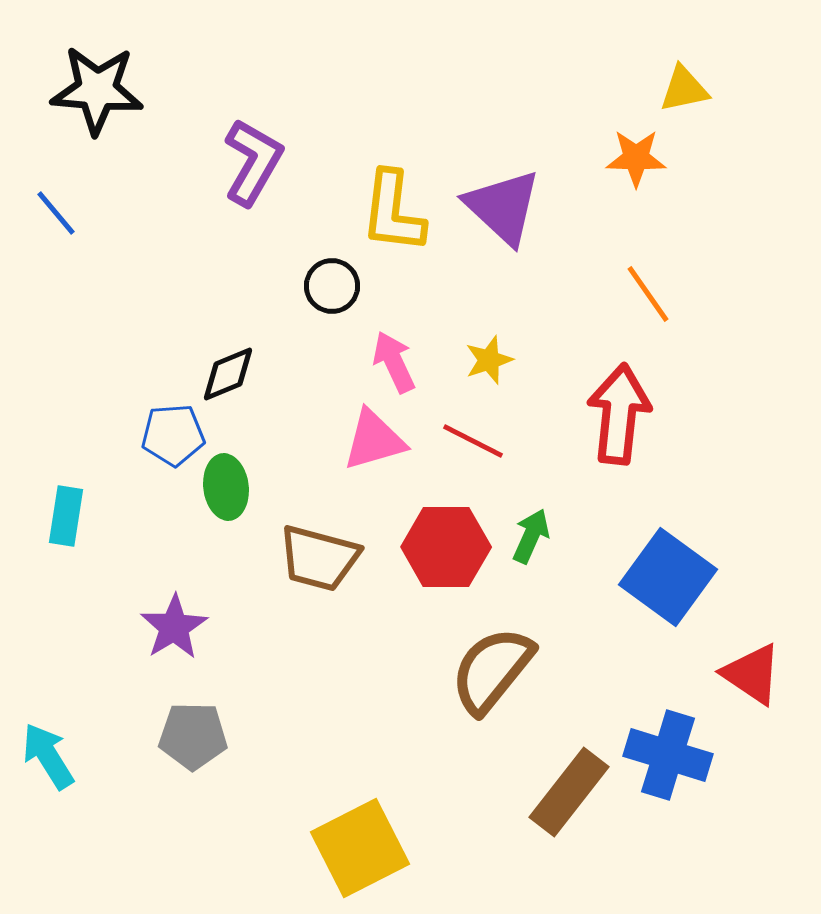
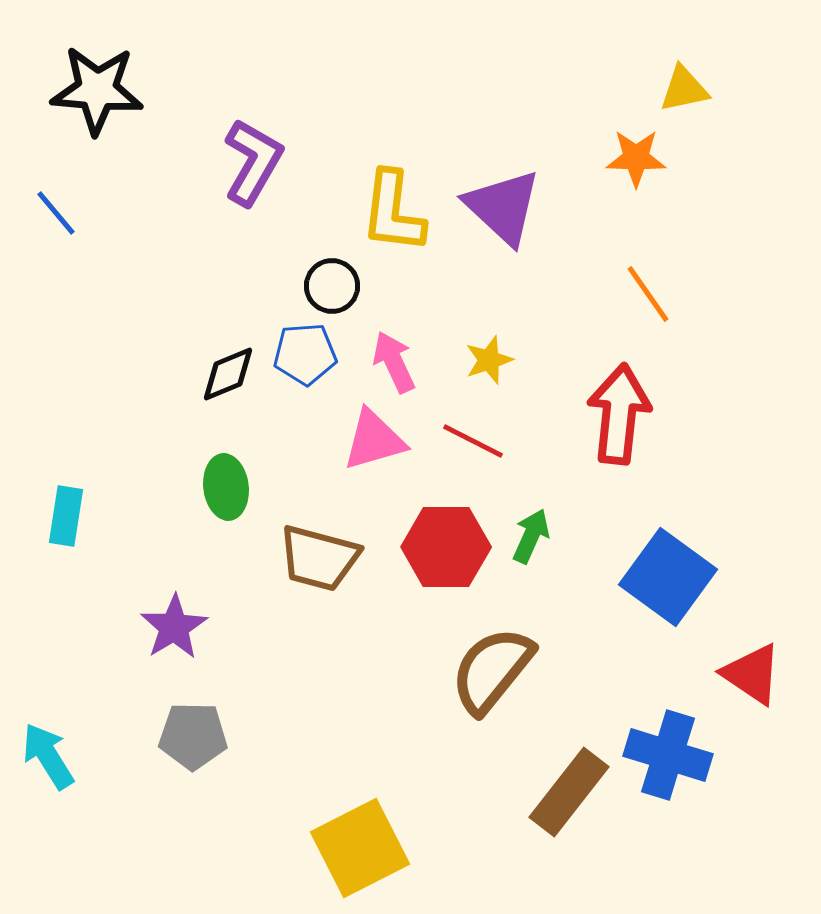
blue pentagon: moved 132 px right, 81 px up
